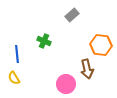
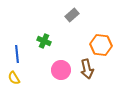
pink circle: moved 5 px left, 14 px up
